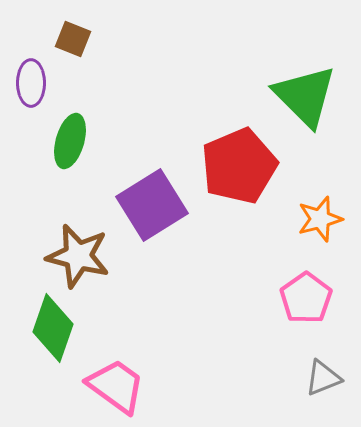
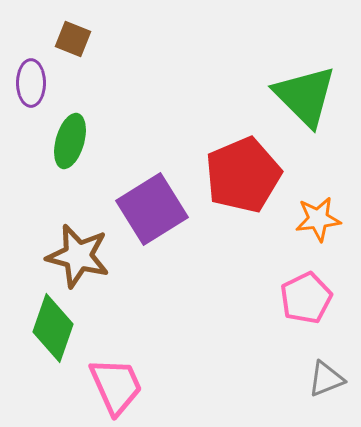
red pentagon: moved 4 px right, 9 px down
purple square: moved 4 px down
orange star: moved 2 px left; rotated 9 degrees clockwise
pink pentagon: rotated 9 degrees clockwise
gray triangle: moved 3 px right, 1 px down
pink trapezoid: rotated 30 degrees clockwise
